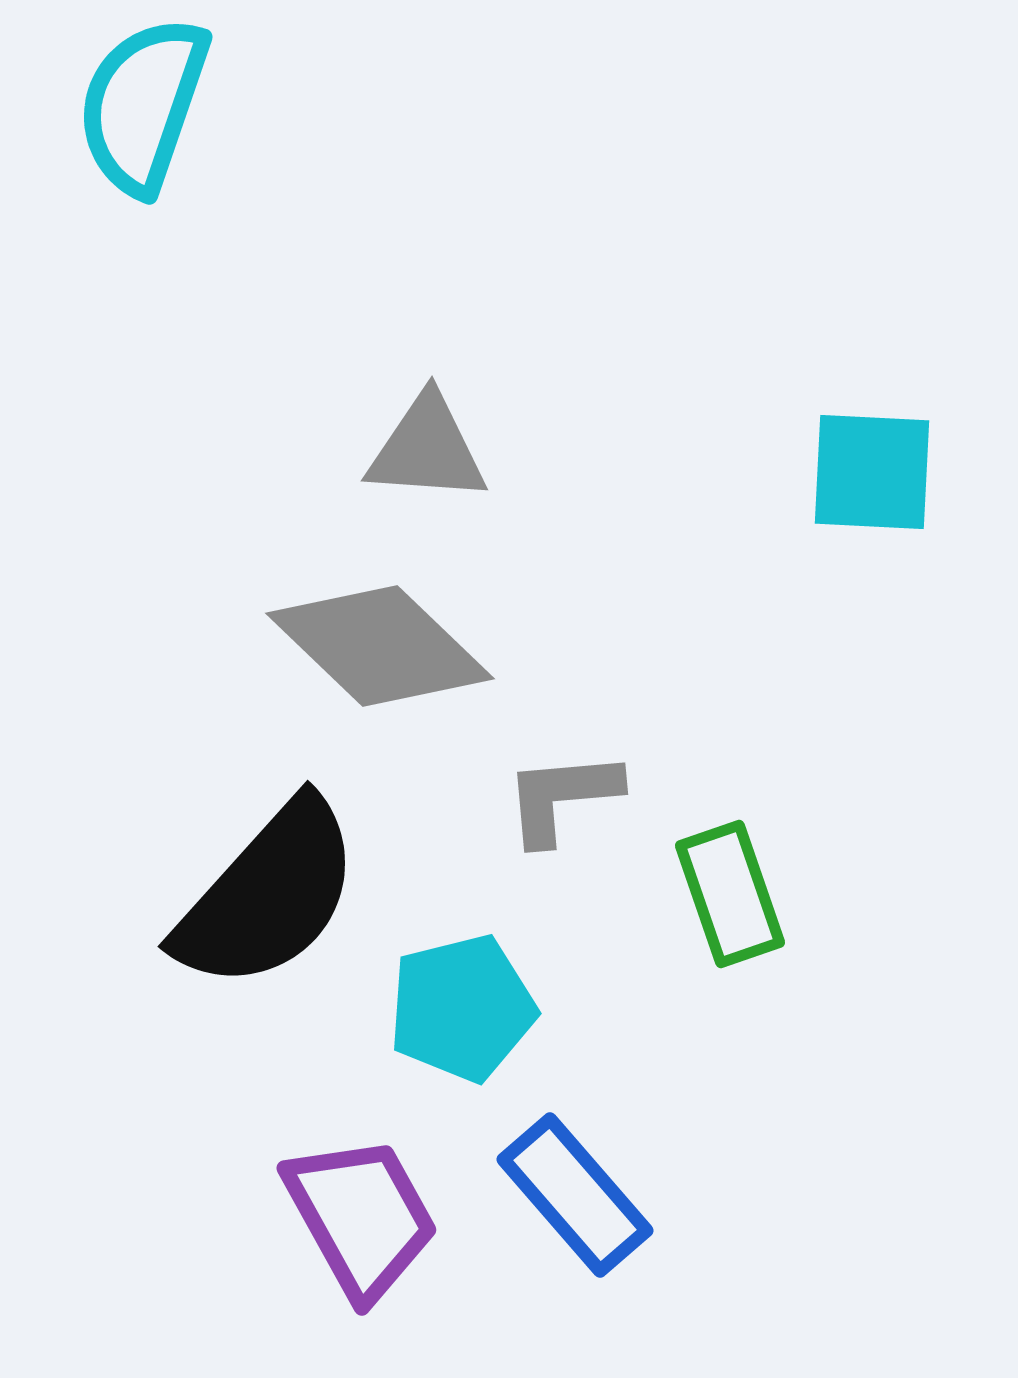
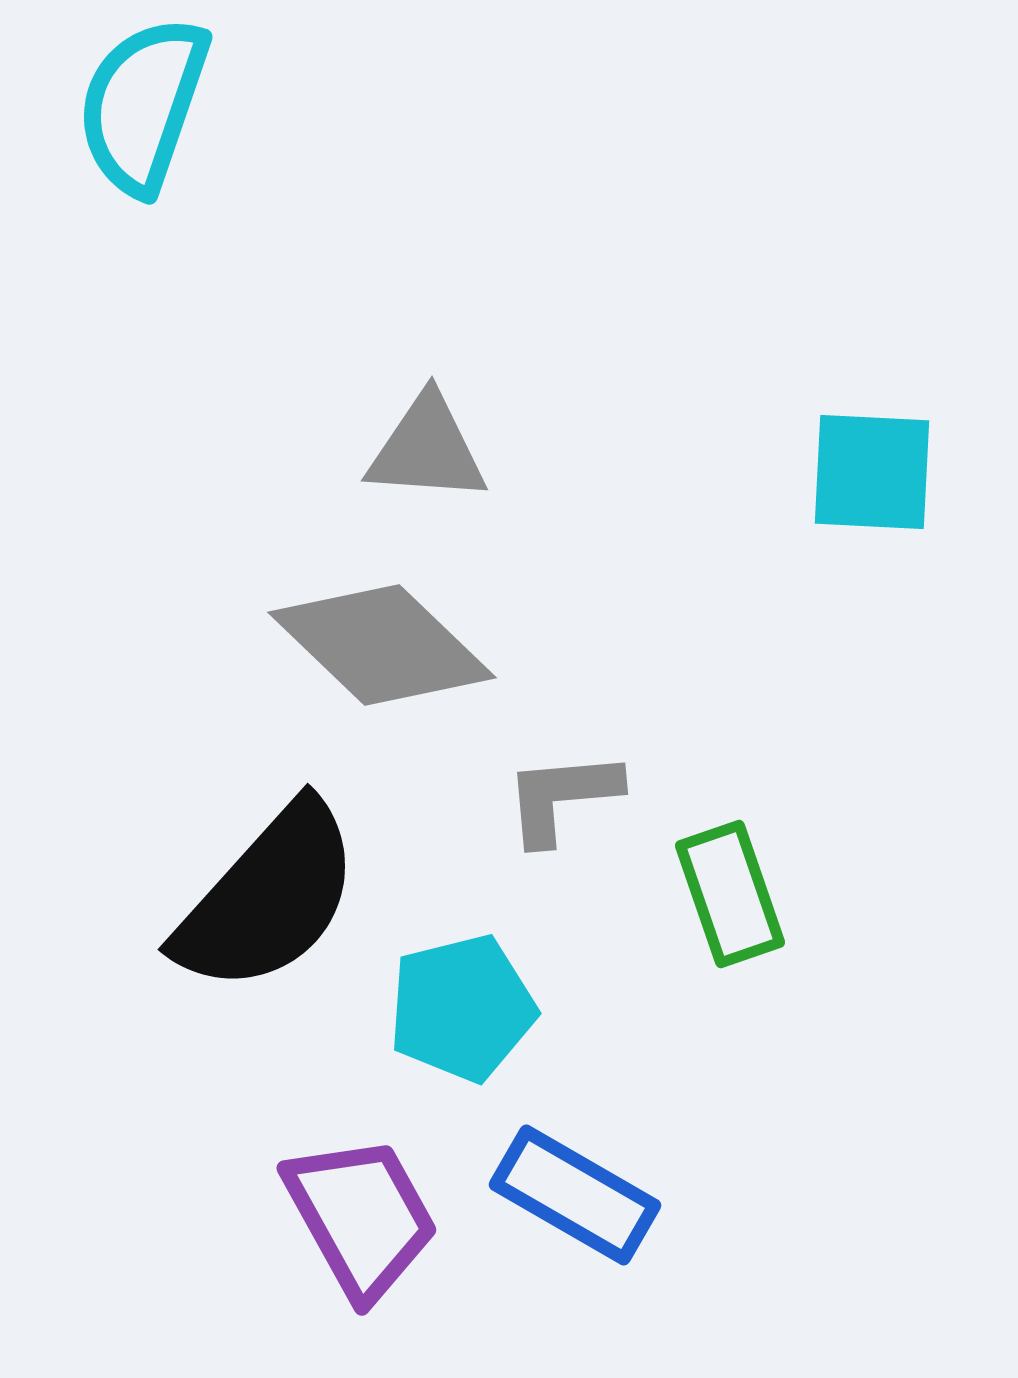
gray diamond: moved 2 px right, 1 px up
black semicircle: moved 3 px down
blue rectangle: rotated 19 degrees counterclockwise
